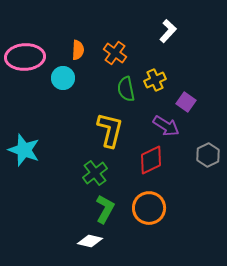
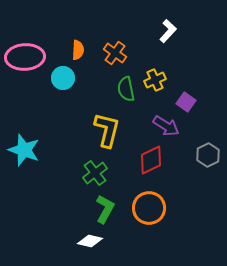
yellow L-shape: moved 3 px left
